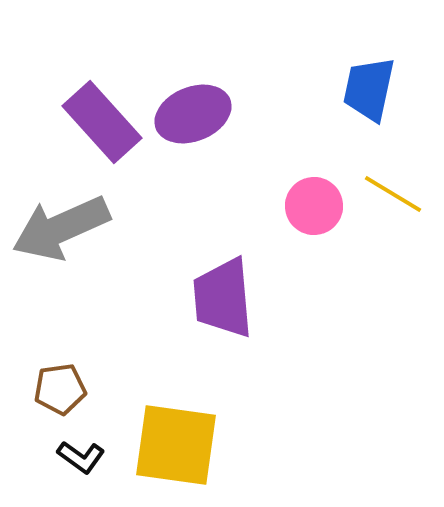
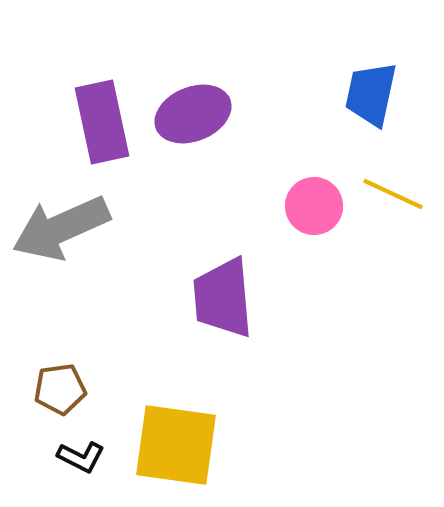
blue trapezoid: moved 2 px right, 5 px down
purple rectangle: rotated 30 degrees clockwise
yellow line: rotated 6 degrees counterclockwise
black L-shape: rotated 9 degrees counterclockwise
